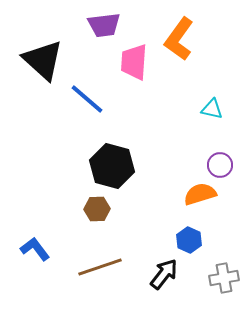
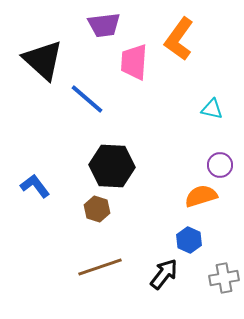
black hexagon: rotated 12 degrees counterclockwise
orange semicircle: moved 1 px right, 2 px down
brown hexagon: rotated 20 degrees clockwise
blue L-shape: moved 63 px up
